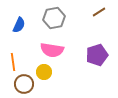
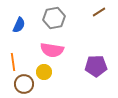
purple pentagon: moved 1 px left, 11 px down; rotated 15 degrees clockwise
